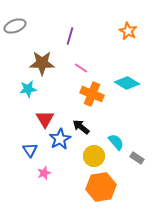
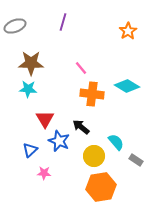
orange star: rotated 12 degrees clockwise
purple line: moved 7 px left, 14 px up
brown star: moved 11 px left
pink line: rotated 16 degrees clockwise
cyan diamond: moved 3 px down
cyan star: rotated 12 degrees clockwise
orange cross: rotated 15 degrees counterclockwise
blue star: moved 1 px left, 2 px down; rotated 20 degrees counterclockwise
blue triangle: rotated 21 degrees clockwise
gray rectangle: moved 1 px left, 2 px down
pink star: rotated 24 degrees clockwise
